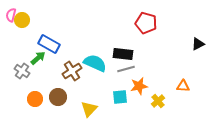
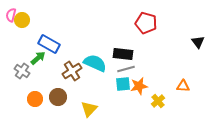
black triangle: moved 2 px up; rotated 40 degrees counterclockwise
cyan square: moved 3 px right, 13 px up
